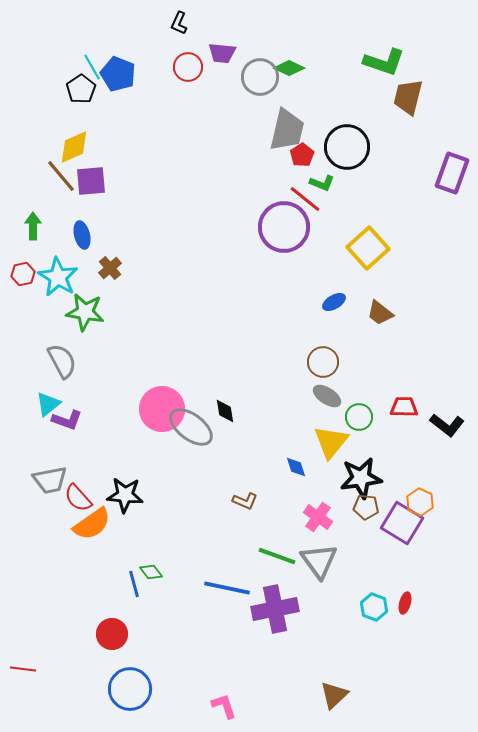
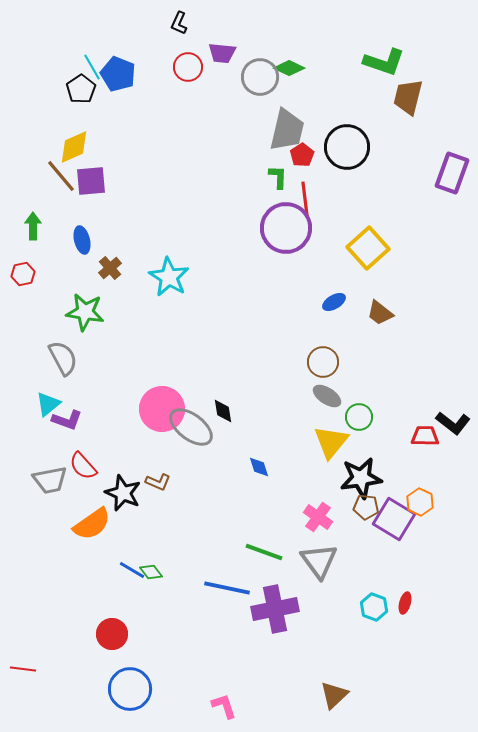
green L-shape at (322, 183): moved 44 px left, 6 px up; rotated 110 degrees counterclockwise
red line at (305, 199): rotated 44 degrees clockwise
purple circle at (284, 227): moved 2 px right, 1 px down
blue ellipse at (82, 235): moved 5 px down
cyan star at (58, 277): moved 111 px right
gray semicircle at (62, 361): moved 1 px right, 3 px up
red trapezoid at (404, 407): moved 21 px right, 29 px down
black diamond at (225, 411): moved 2 px left
black L-shape at (447, 425): moved 6 px right, 2 px up
blue diamond at (296, 467): moved 37 px left
black star at (125, 495): moved 2 px left, 2 px up; rotated 18 degrees clockwise
red semicircle at (78, 498): moved 5 px right, 32 px up
brown L-shape at (245, 501): moved 87 px left, 19 px up
purple square at (402, 523): moved 8 px left, 4 px up
green line at (277, 556): moved 13 px left, 4 px up
blue line at (134, 584): moved 2 px left, 14 px up; rotated 44 degrees counterclockwise
